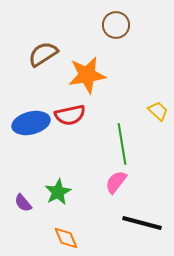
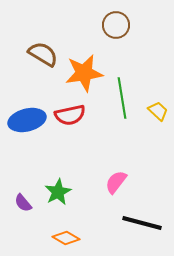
brown semicircle: rotated 64 degrees clockwise
orange star: moved 3 px left, 2 px up
blue ellipse: moved 4 px left, 3 px up
green line: moved 46 px up
orange diamond: rotated 36 degrees counterclockwise
